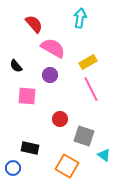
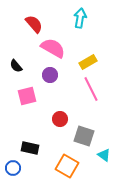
pink square: rotated 18 degrees counterclockwise
